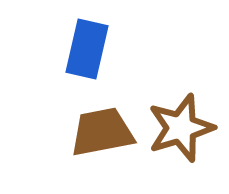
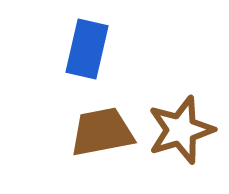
brown star: moved 2 px down
